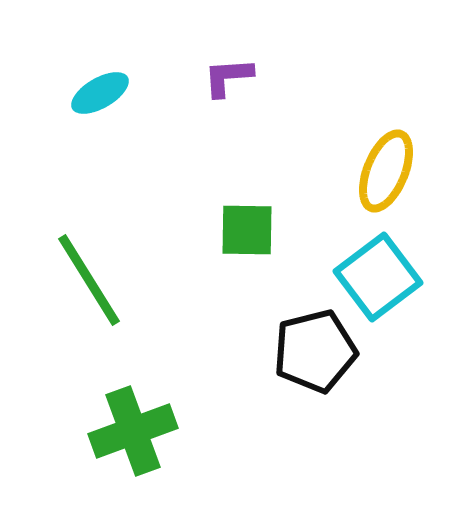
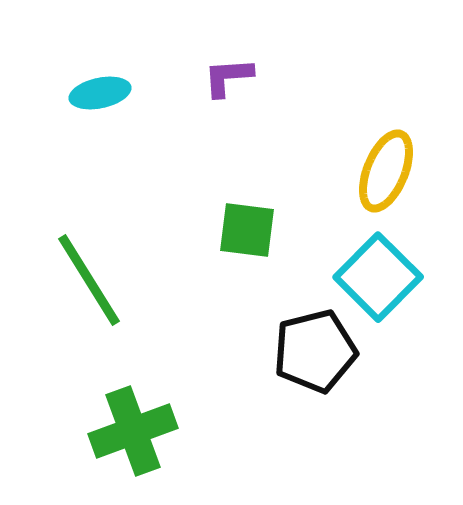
cyan ellipse: rotated 18 degrees clockwise
green square: rotated 6 degrees clockwise
cyan square: rotated 8 degrees counterclockwise
